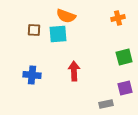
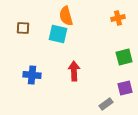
orange semicircle: rotated 54 degrees clockwise
brown square: moved 11 px left, 2 px up
cyan square: rotated 18 degrees clockwise
gray rectangle: rotated 24 degrees counterclockwise
